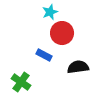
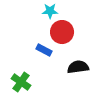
cyan star: moved 1 px up; rotated 21 degrees clockwise
red circle: moved 1 px up
blue rectangle: moved 5 px up
